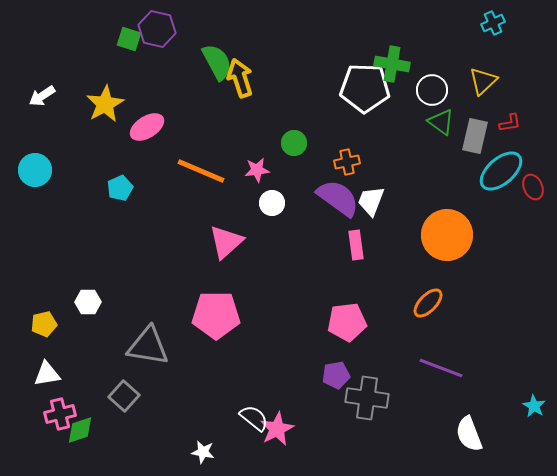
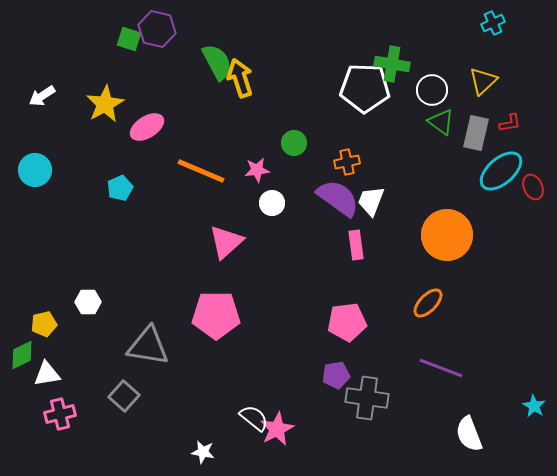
gray rectangle at (475, 136): moved 1 px right, 3 px up
green diamond at (80, 430): moved 58 px left, 75 px up; rotated 8 degrees counterclockwise
